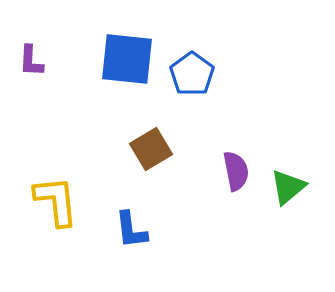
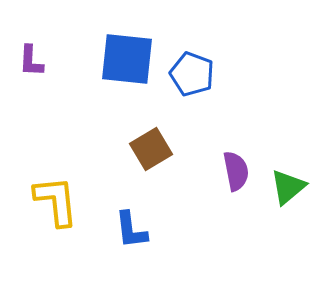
blue pentagon: rotated 15 degrees counterclockwise
